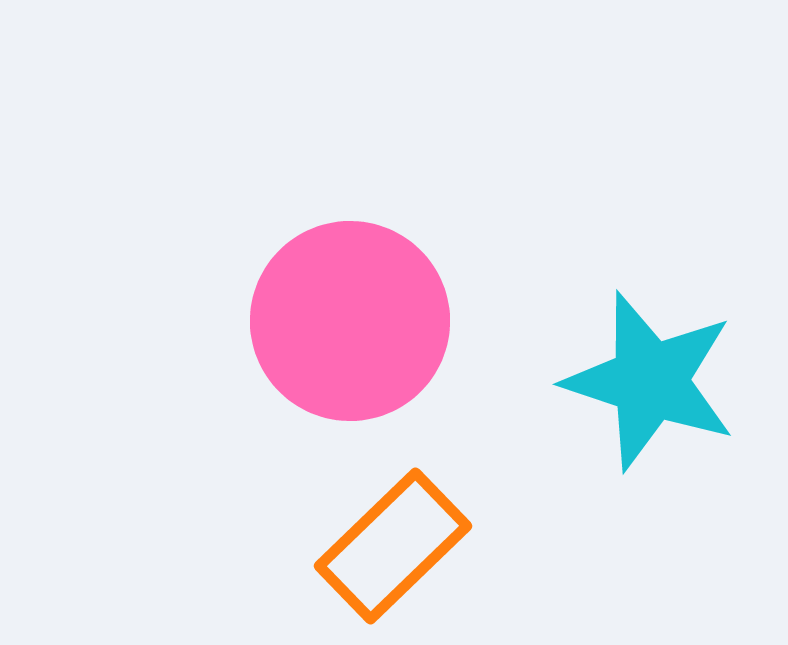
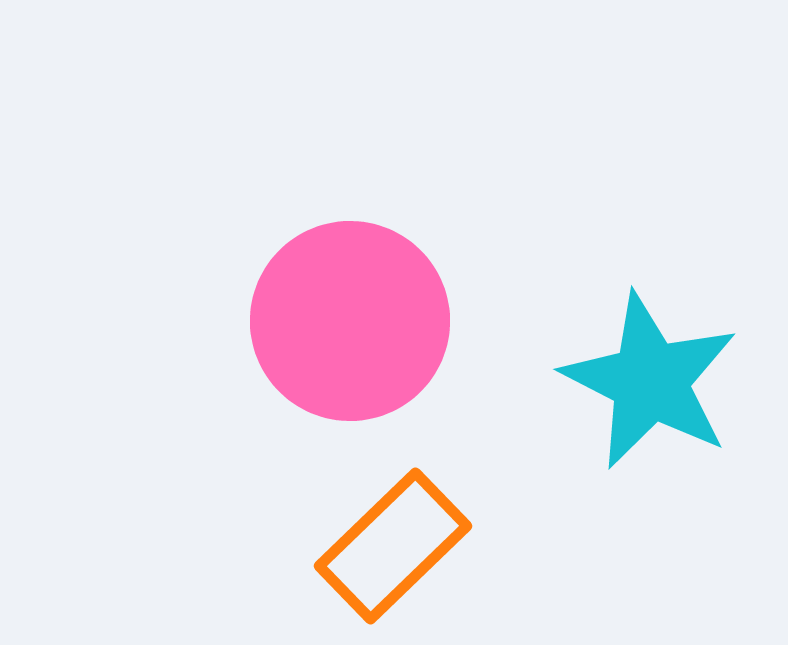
cyan star: rotated 9 degrees clockwise
